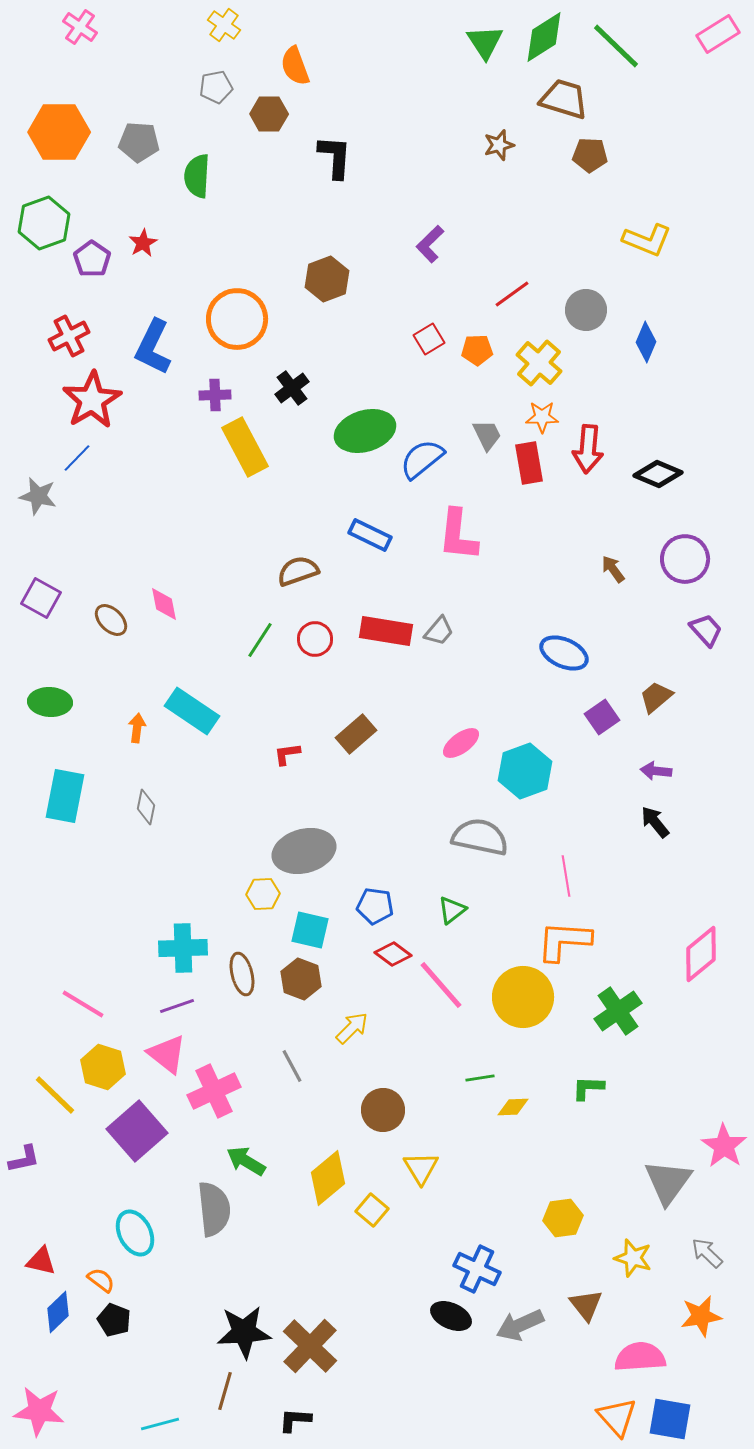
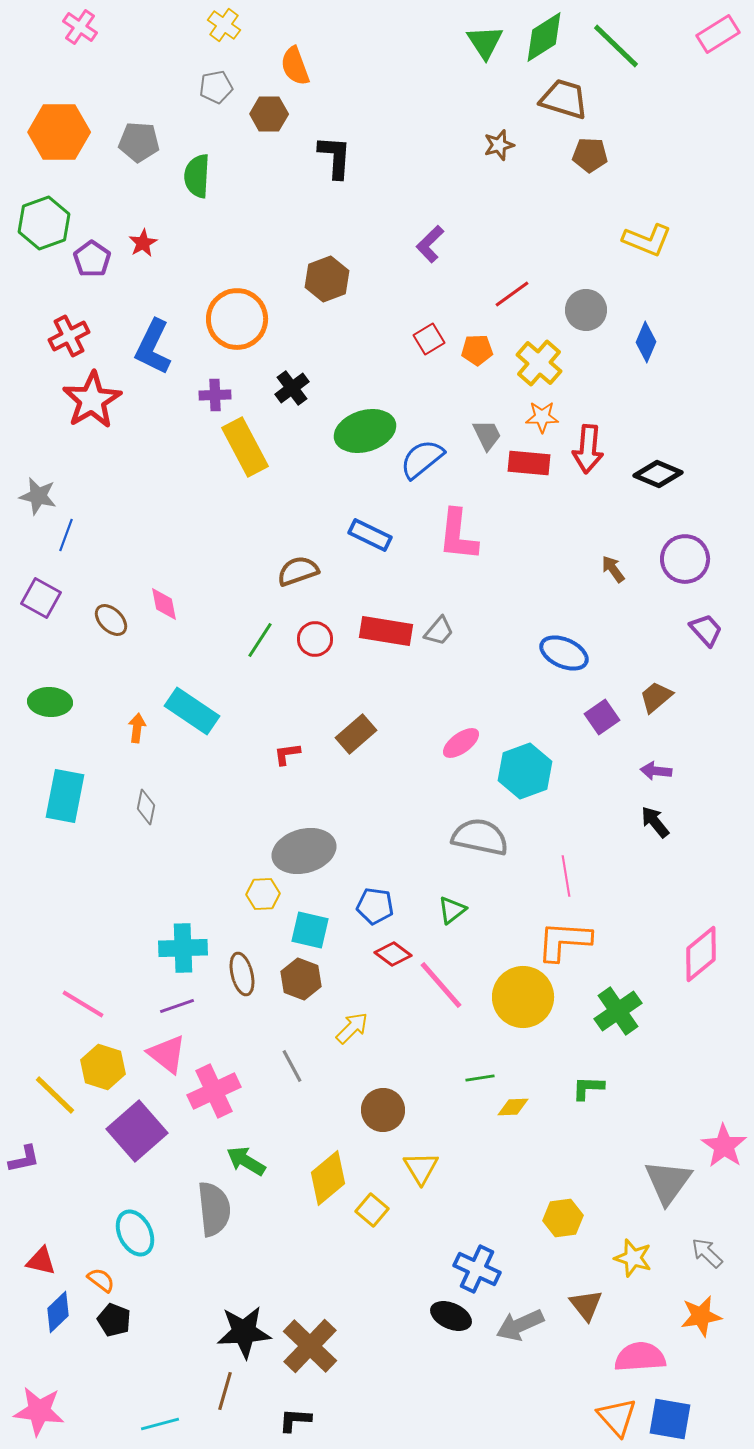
blue line at (77, 458): moved 11 px left, 77 px down; rotated 24 degrees counterclockwise
red rectangle at (529, 463): rotated 75 degrees counterclockwise
